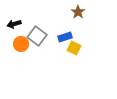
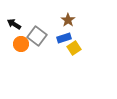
brown star: moved 10 px left, 8 px down
black arrow: rotated 48 degrees clockwise
blue rectangle: moved 1 px left, 1 px down
yellow square: rotated 32 degrees clockwise
